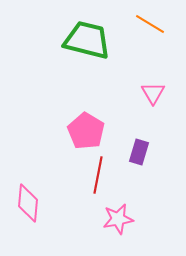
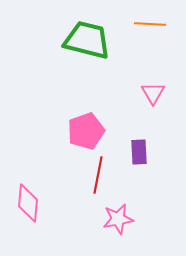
orange line: rotated 28 degrees counterclockwise
pink pentagon: rotated 21 degrees clockwise
purple rectangle: rotated 20 degrees counterclockwise
